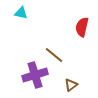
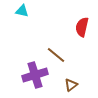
cyan triangle: moved 1 px right, 2 px up
brown line: moved 2 px right
